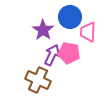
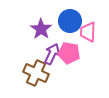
blue circle: moved 4 px down
purple star: moved 2 px left, 1 px up
purple arrow: moved 1 px up
brown cross: moved 2 px left, 7 px up
